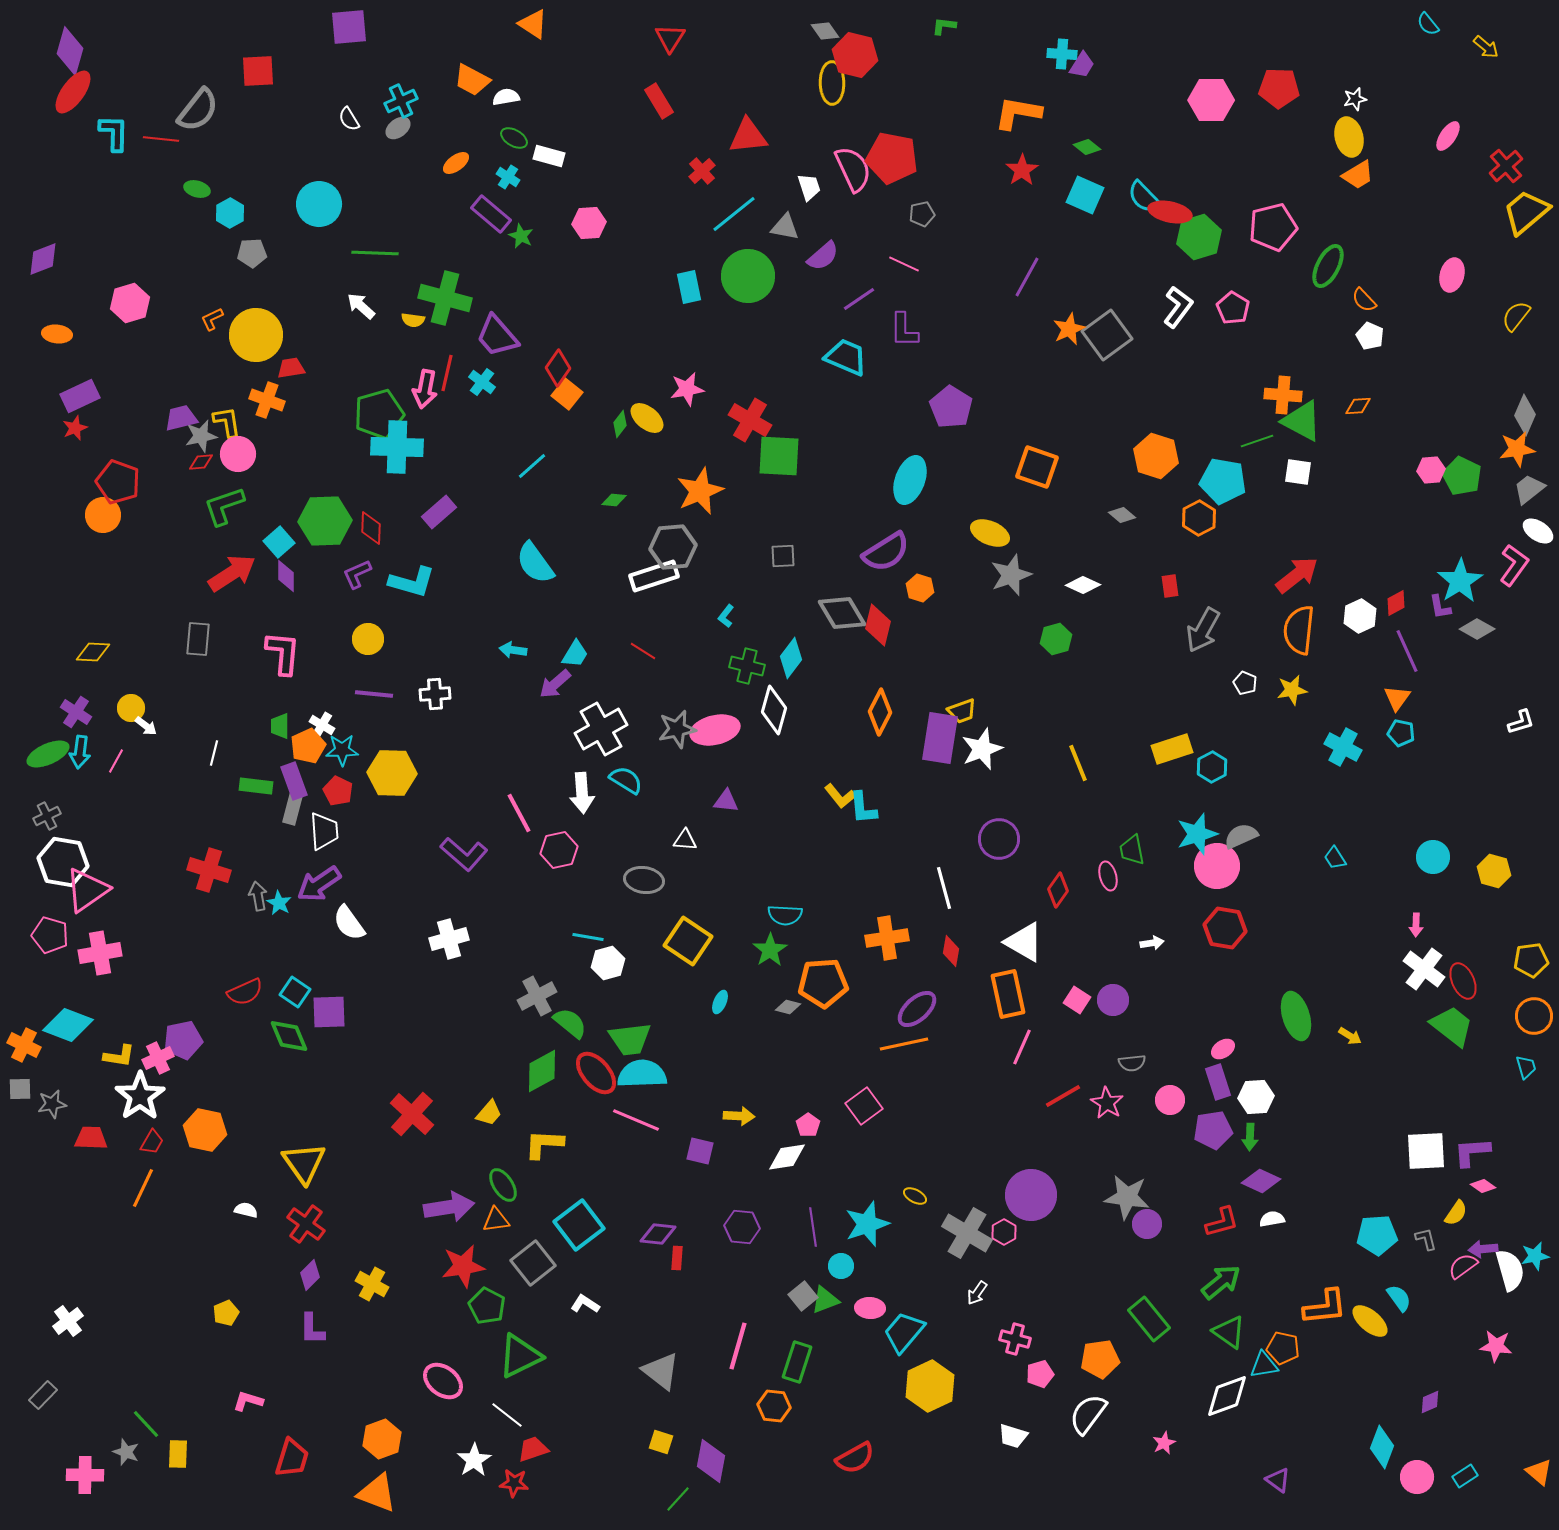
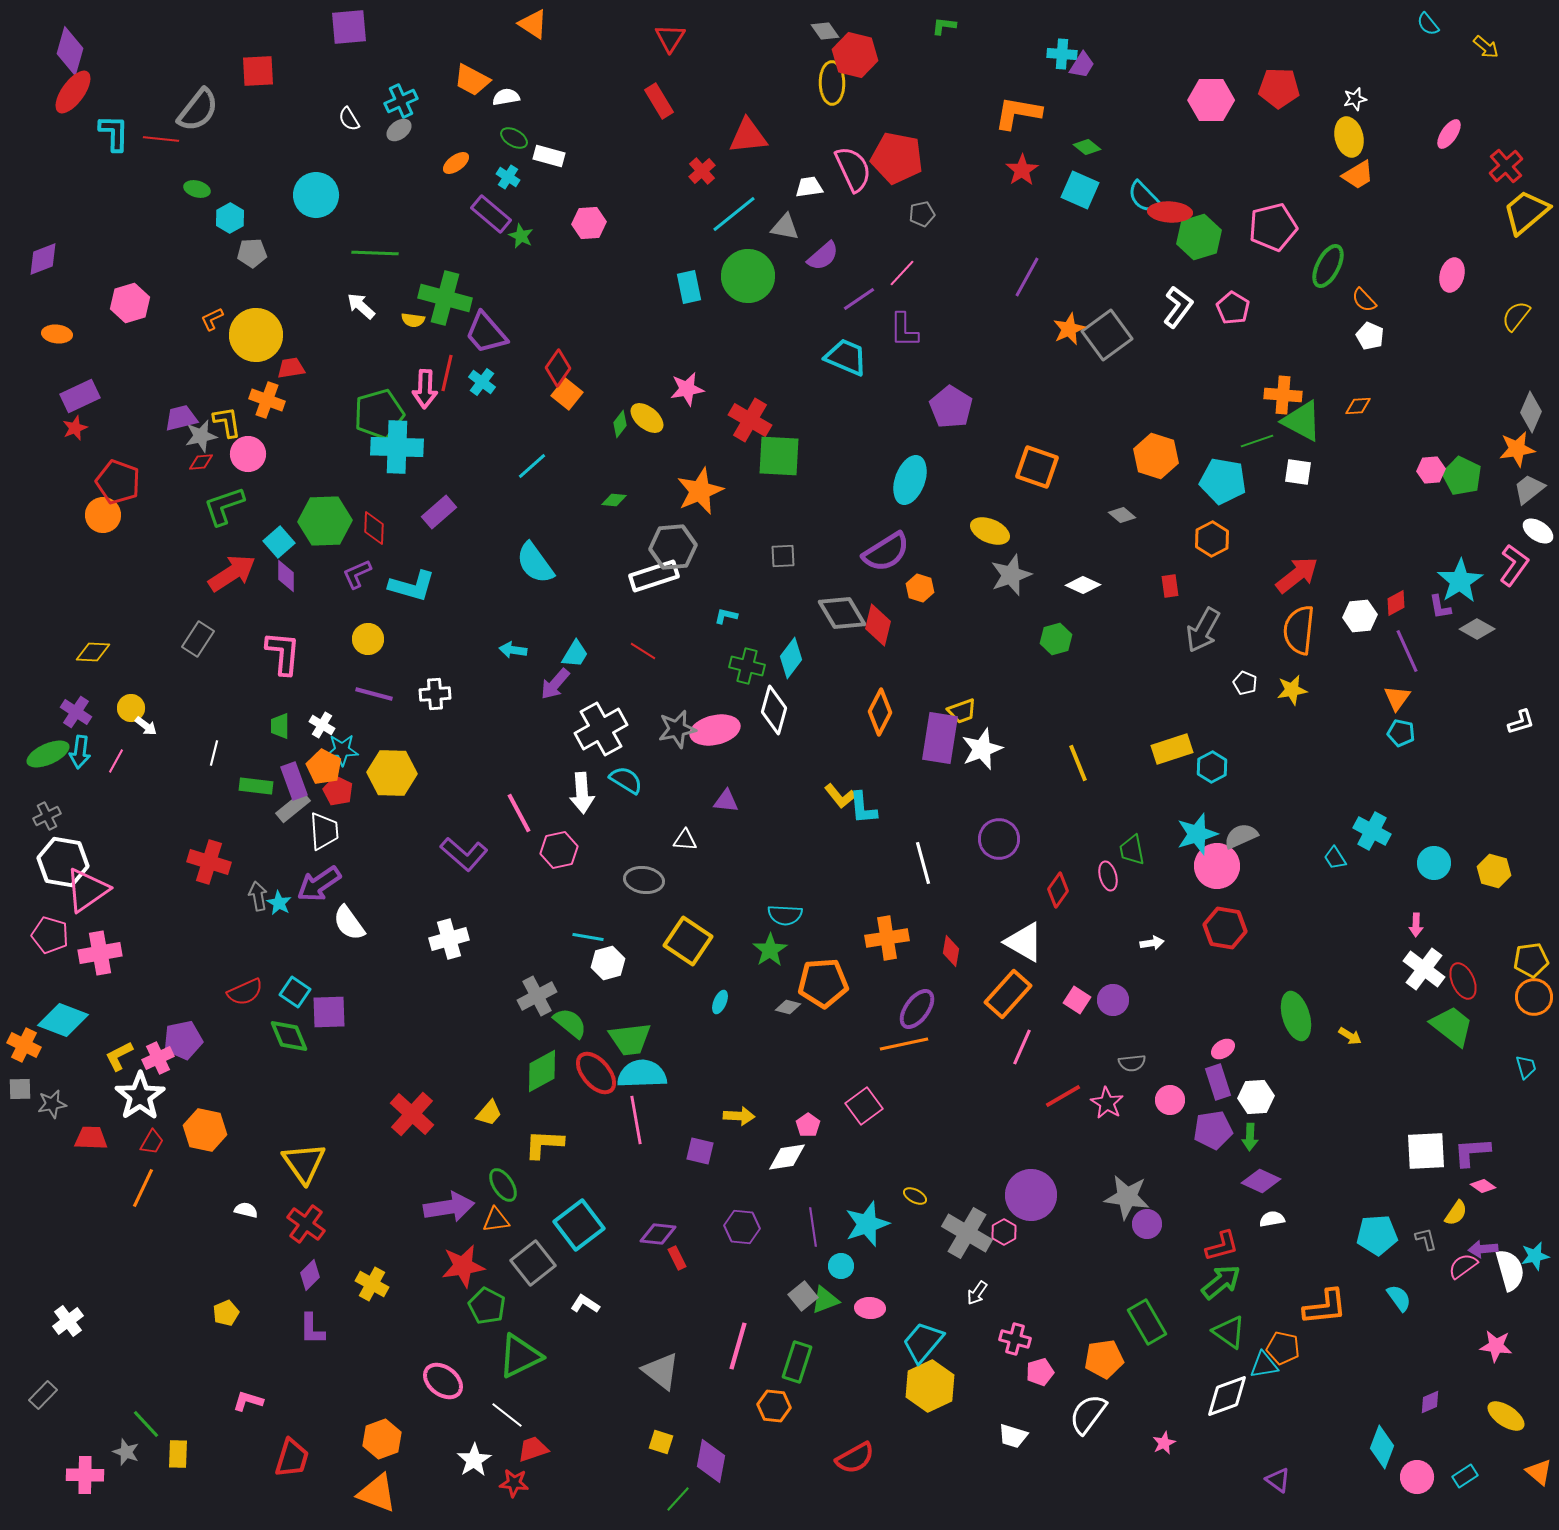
gray ellipse at (398, 128): moved 1 px right, 2 px down
pink ellipse at (1448, 136): moved 1 px right, 2 px up
red pentagon at (892, 158): moved 5 px right
white trapezoid at (809, 187): rotated 80 degrees counterclockwise
cyan square at (1085, 195): moved 5 px left, 5 px up
cyan circle at (319, 204): moved 3 px left, 9 px up
red ellipse at (1170, 212): rotated 9 degrees counterclockwise
cyan hexagon at (230, 213): moved 5 px down
pink line at (904, 264): moved 2 px left, 9 px down; rotated 72 degrees counterclockwise
purple trapezoid at (497, 336): moved 11 px left, 3 px up
pink arrow at (425, 389): rotated 9 degrees counterclockwise
gray diamond at (1525, 415): moved 6 px right, 3 px up
pink circle at (238, 454): moved 10 px right
orange hexagon at (1199, 518): moved 13 px right, 21 px down
red diamond at (371, 528): moved 3 px right
yellow ellipse at (990, 533): moved 2 px up
cyan L-shape at (412, 582): moved 4 px down
cyan L-shape at (726, 616): rotated 65 degrees clockwise
white hexagon at (1360, 616): rotated 20 degrees clockwise
gray rectangle at (198, 639): rotated 28 degrees clockwise
purple arrow at (555, 684): rotated 8 degrees counterclockwise
purple line at (374, 694): rotated 9 degrees clockwise
orange pentagon at (308, 746): moved 16 px right, 21 px down; rotated 20 degrees counterclockwise
cyan cross at (1343, 747): moved 29 px right, 84 px down
gray rectangle at (293, 807): rotated 36 degrees clockwise
cyan circle at (1433, 857): moved 1 px right, 6 px down
red cross at (209, 870): moved 8 px up
white line at (944, 888): moved 21 px left, 25 px up
orange rectangle at (1008, 994): rotated 54 degrees clockwise
purple ellipse at (917, 1009): rotated 12 degrees counterclockwise
orange circle at (1534, 1016): moved 19 px up
cyan diamond at (68, 1025): moved 5 px left, 5 px up
yellow L-shape at (119, 1056): rotated 144 degrees clockwise
pink line at (636, 1120): rotated 57 degrees clockwise
red L-shape at (1222, 1222): moved 24 px down
red rectangle at (677, 1258): rotated 30 degrees counterclockwise
green rectangle at (1149, 1319): moved 2 px left, 3 px down; rotated 9 degrees clockwise
yellow ellipse at (1370, 1321): moved 136 px right, 95 px down; rotated 6 degrees counterclockwise
cyan trapezoid at (904, 1332): moved 19 px right, 10 px down
orange pentagon at (1100, 1359): moved 4 px right
pink pentagon at (1040, 1374): moved 2 px up
